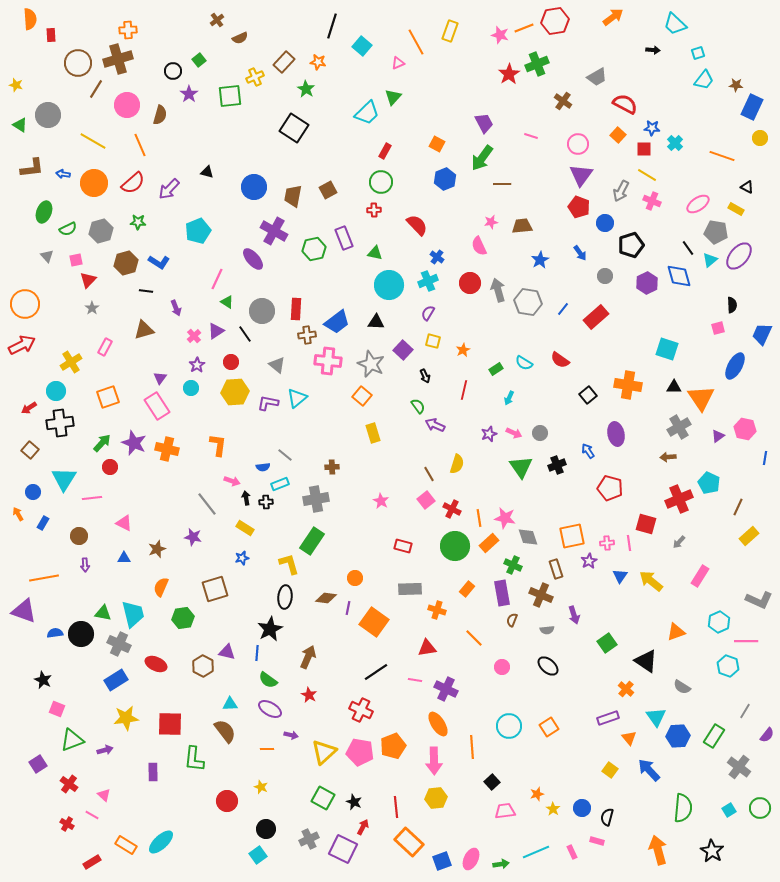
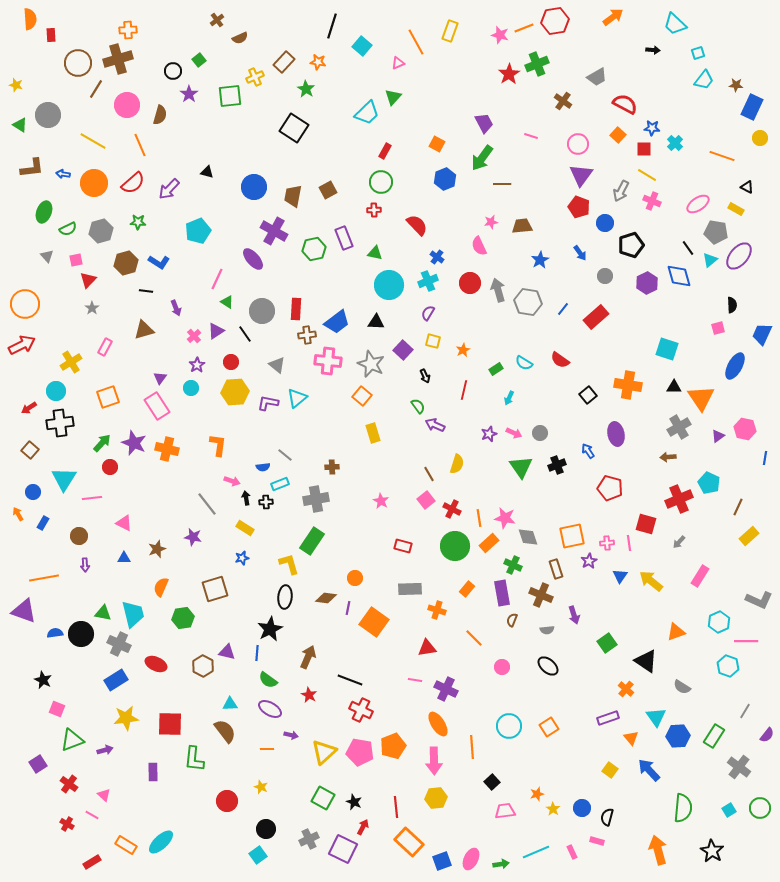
black line at (376, 672): moved 26 px left, 8 px down; rotated 55 degrees clockwise
orange triangle at (629, 738): moved 2 px right
